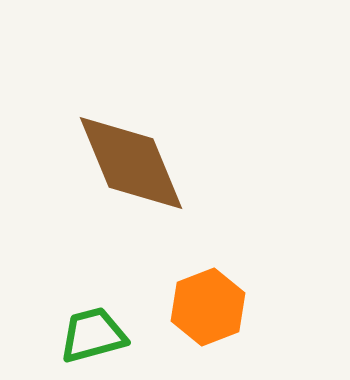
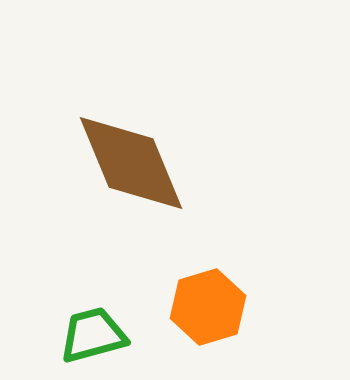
orange hexagon: rotated 4 degrees clockwise
